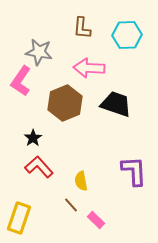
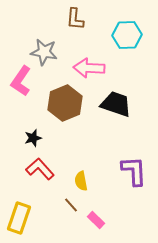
brown L-shape: moved 7 px left, 9 px up
gray star: moved 5 px right
black star: rotated 18 degrees clockwise
red L-shape: moved 1 px right, 2 px down
